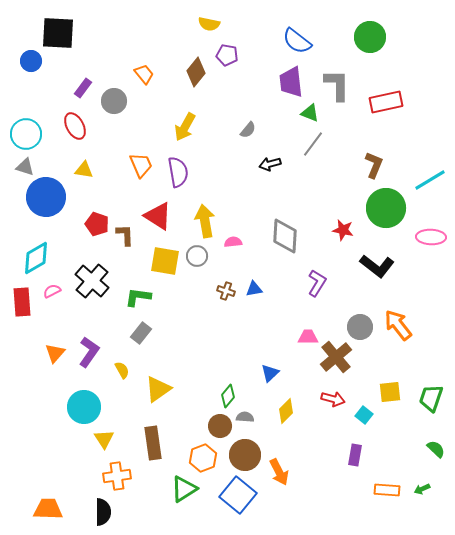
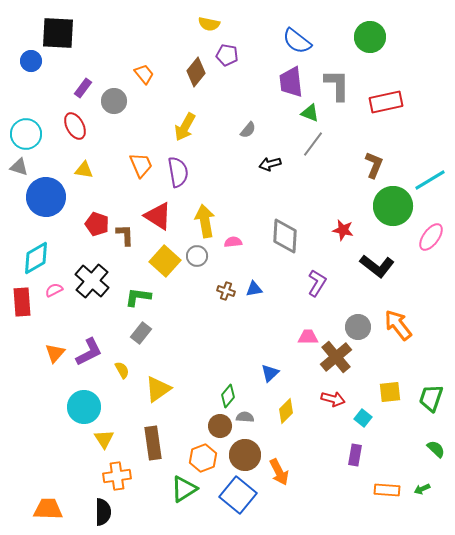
gray triangle at (25, 167): moved 6 px left
green circle at (386, 208): moved 7 px right, 2 px up
pink ellipse at (431, 237): rotated 56 degrees counterclockwise
yellow square at (165, 261): rotated 32 degrees clockwise
pink semicircle at (52, 291): moved 2 px right, 1 px up
gray circle at (360, 327): moved 2 px left
purple L-shape at (89, 352): rotated 28 degrees clockwise
cyan square at (364, 415): moved 1 px left, 3 px down
